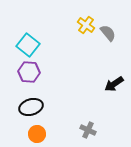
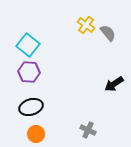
orange circle: moved 1 px left
